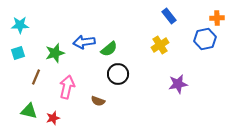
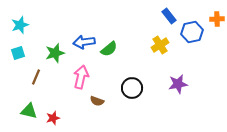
orange cross: moved 1 px down
cyan star: rotated 18 degrees counterclockwise
blue hexagon: moved 13 px left, 7 px up
black circle: moved 14 px right, 14 px down
pink arrow: moved 14 px right, 10 px up
brown semicircle: moved 1 px left
